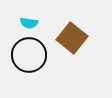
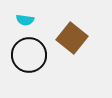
cyan semicircle: moved 4 px left, 3 px up
